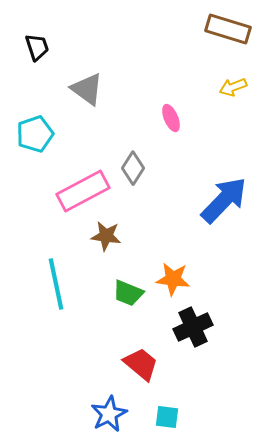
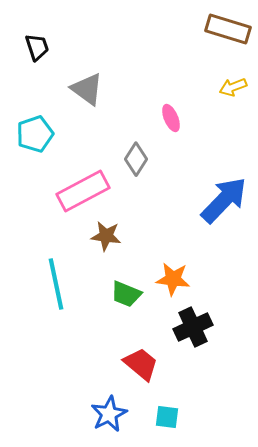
gray diamond: moved 3 px right, 9 px up
green trapezoid: moved 2 px left, 1 px down
